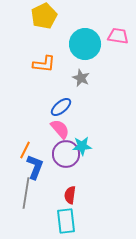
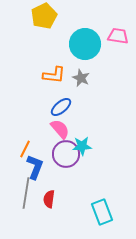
orange L-shape: moved 10 px right, 11 px down
orange line: moved 1 px up
red semicircle: moved 21 px left, 4 px down
cyan rectangle: moved 36 px right, 9 px up; rotated 15 degrees counterclockwise
